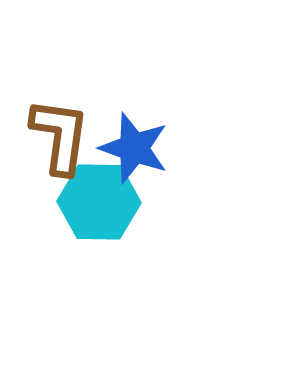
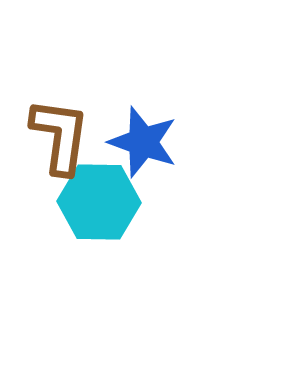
blue star: moved 9 px right, 6 px up
